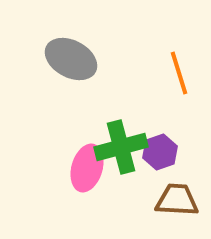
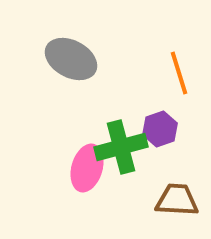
purple hexagon: moved 23 px up
